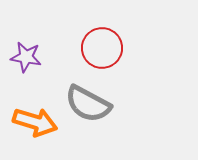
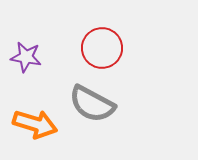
gray semicircle: moved 4 px right
orange arrow: moved 2 px down
